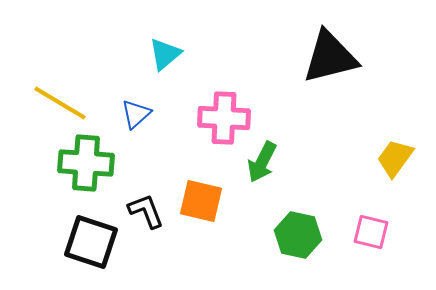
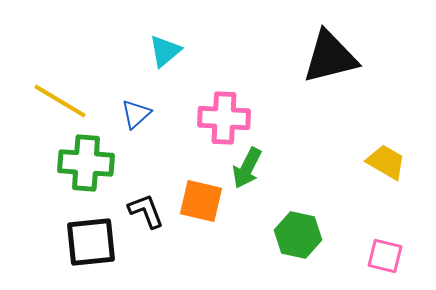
cyan triangle: moved 3 px up
yellow line: moved 2 px up
yellow trapezoid: moved 9 px left, 4 px down; rotated 84 degrees clockwise
green arrow: moved 15 px left, 6 px down
pink square: moved 14 px right, 24 px down
black square: rotated 24 degrees counterclockwise
